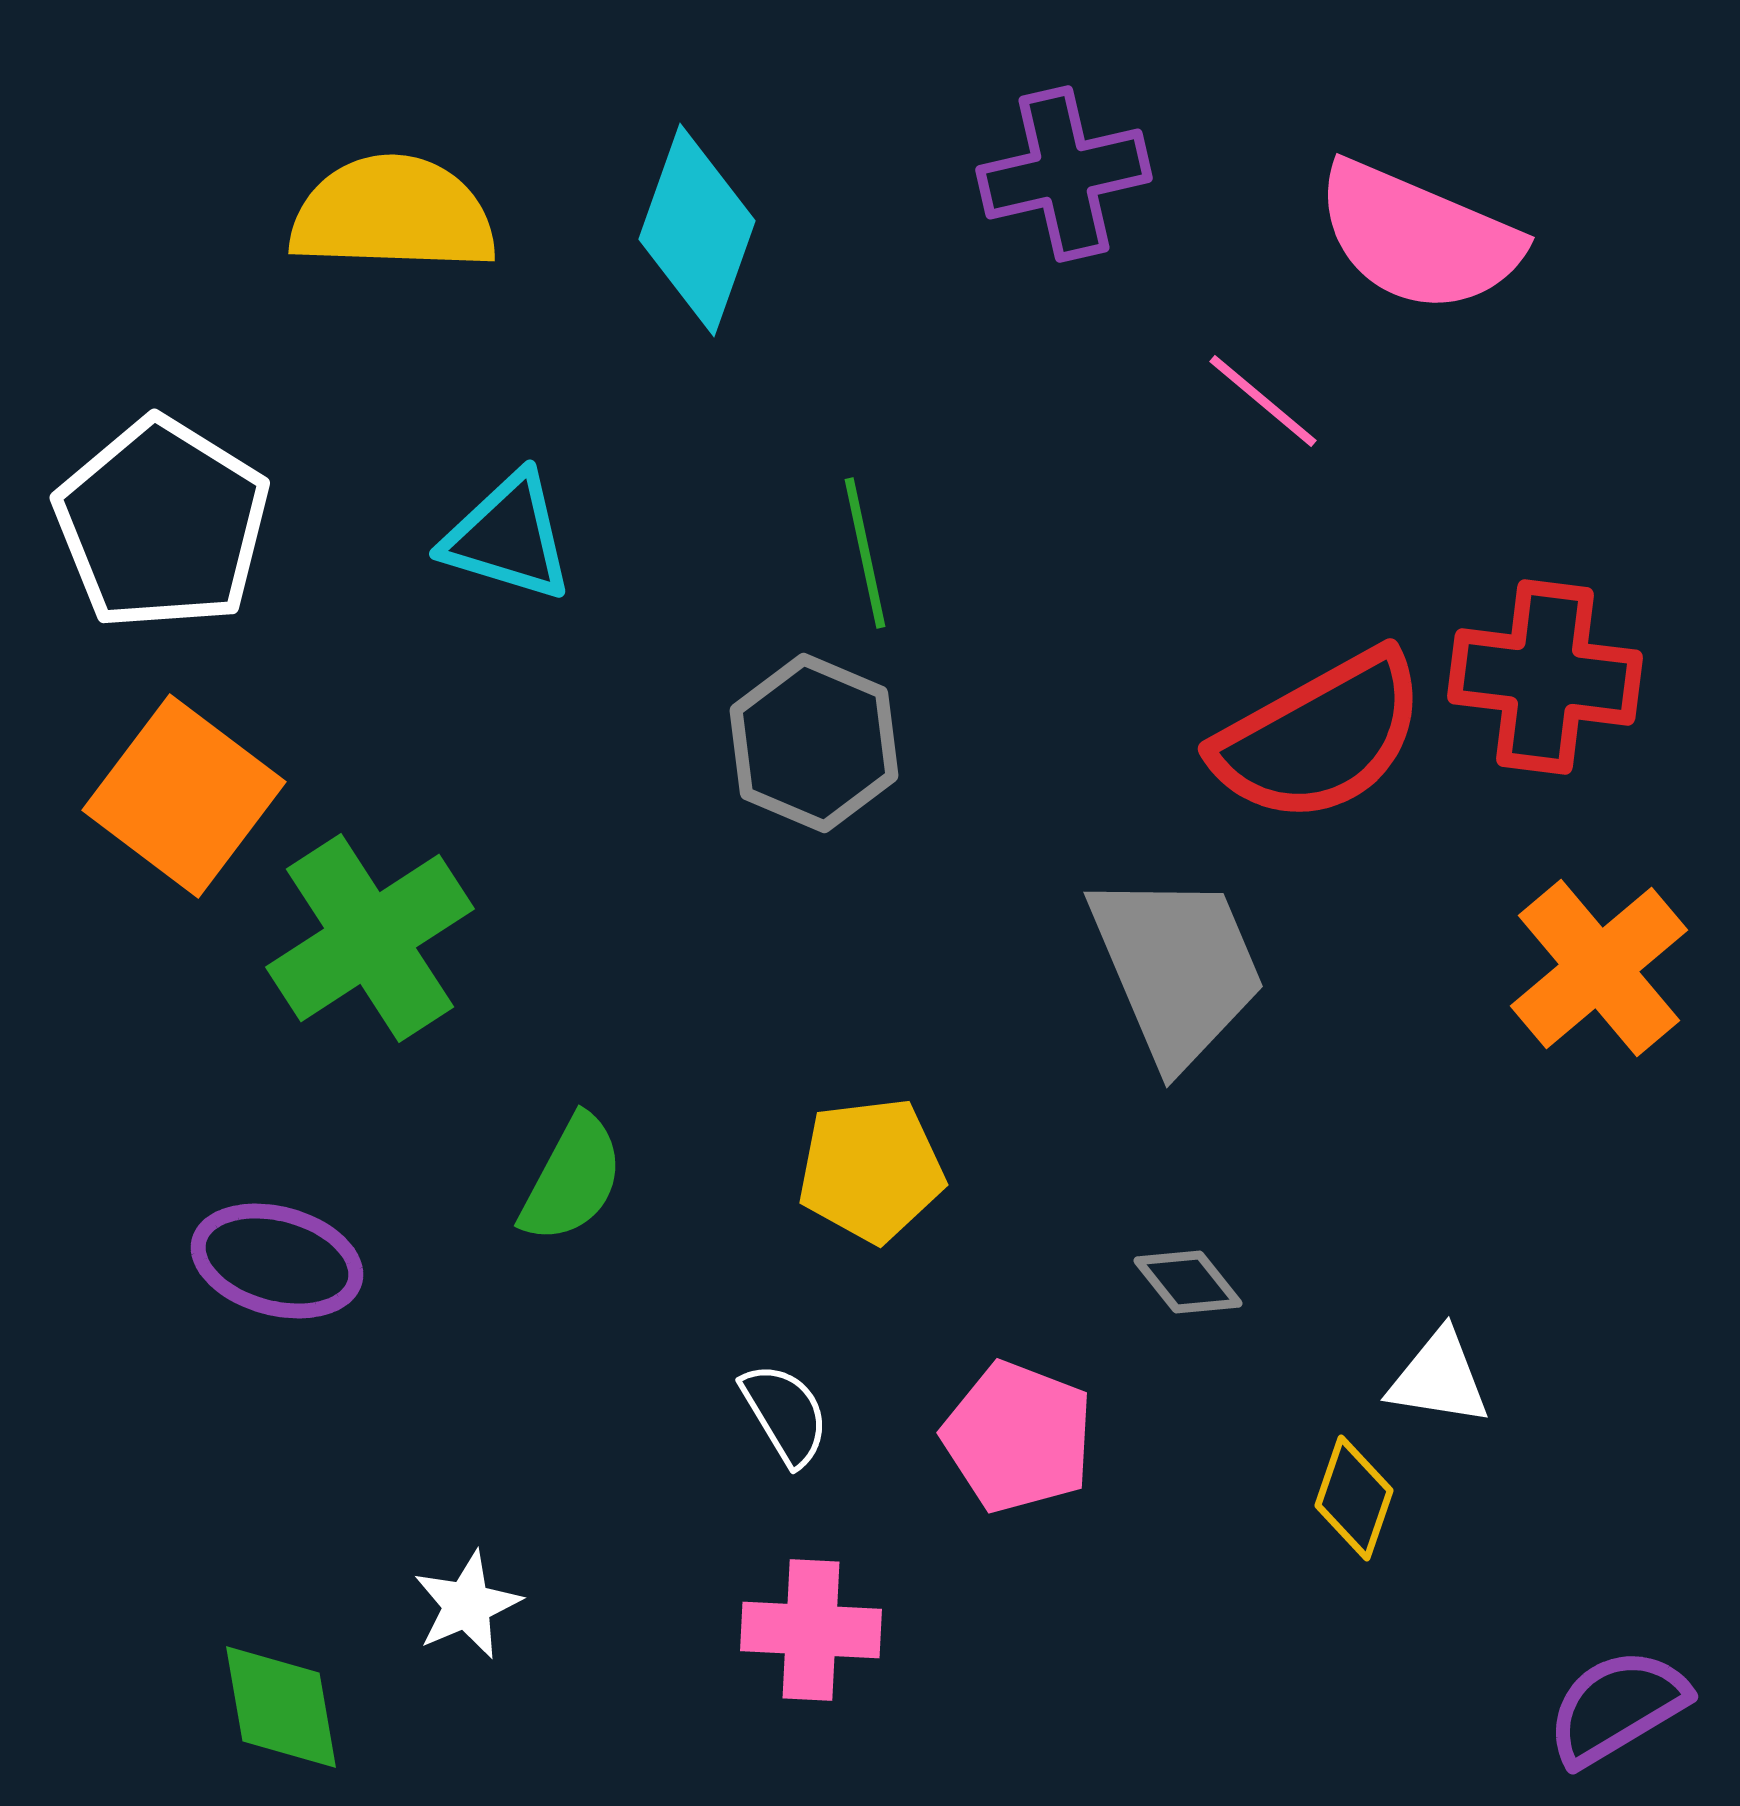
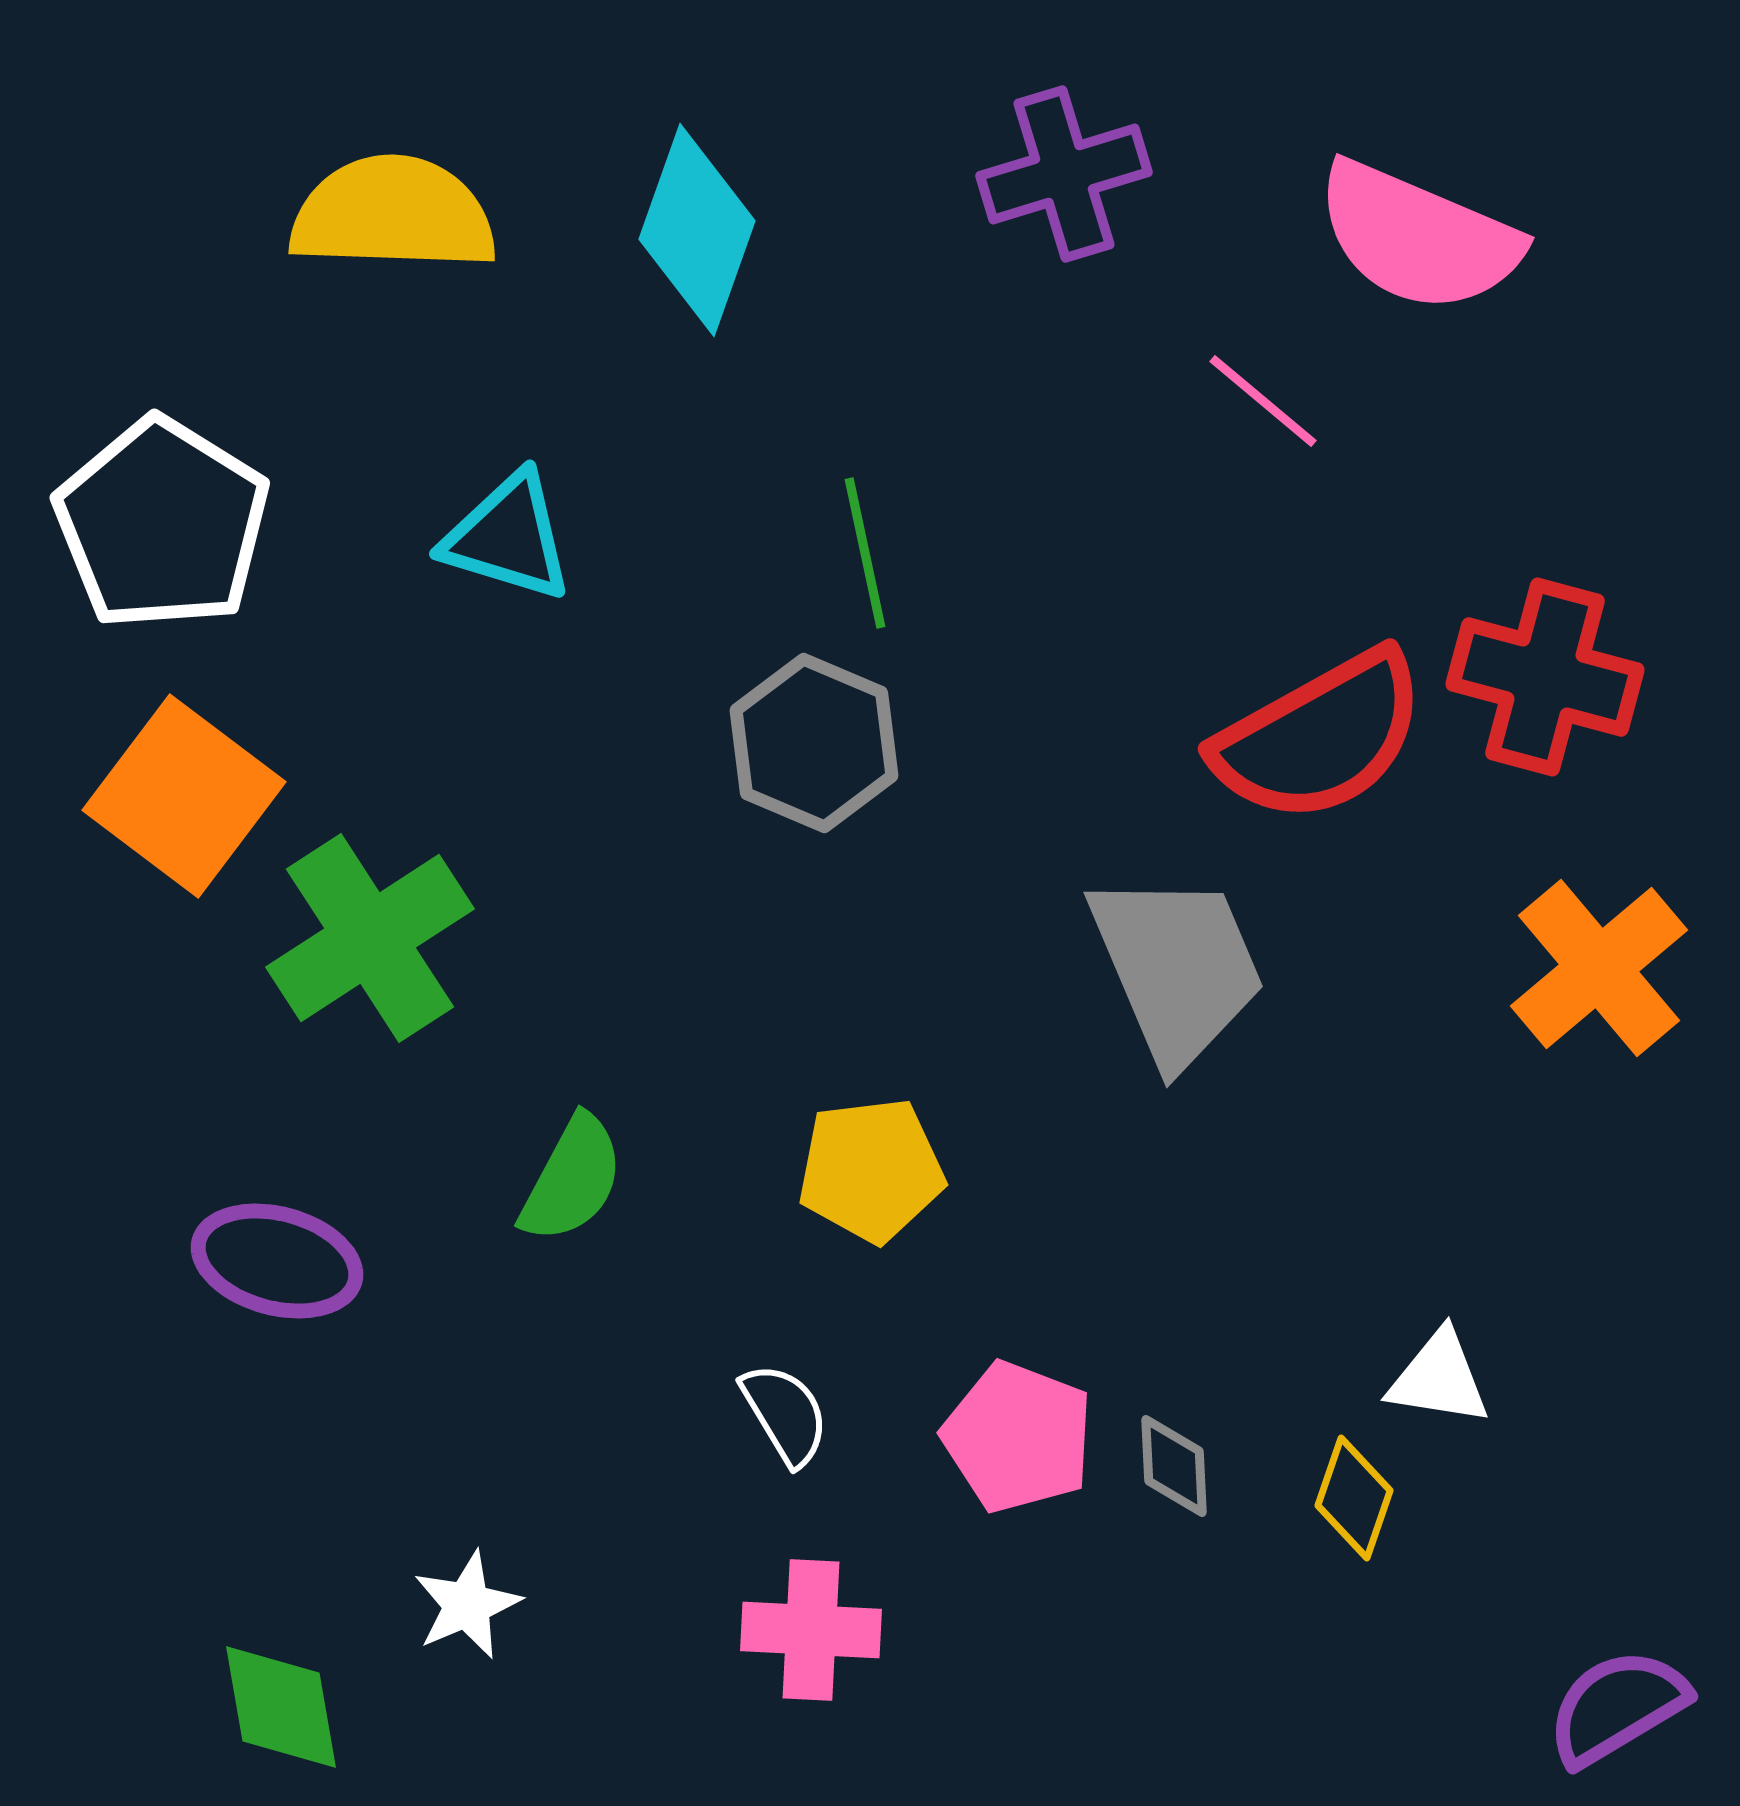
purple cross: rotated 4 degrees counterclockwise
red cross: rotated 8 degrees clockwise
gray diamond: moved 14 px left, 184 px down; rotated 36 degrees clockwise
